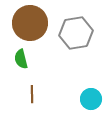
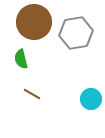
brown circle: moved 4 px right, 1 px up
brown line: rotated 60 degrees counterclockwise
